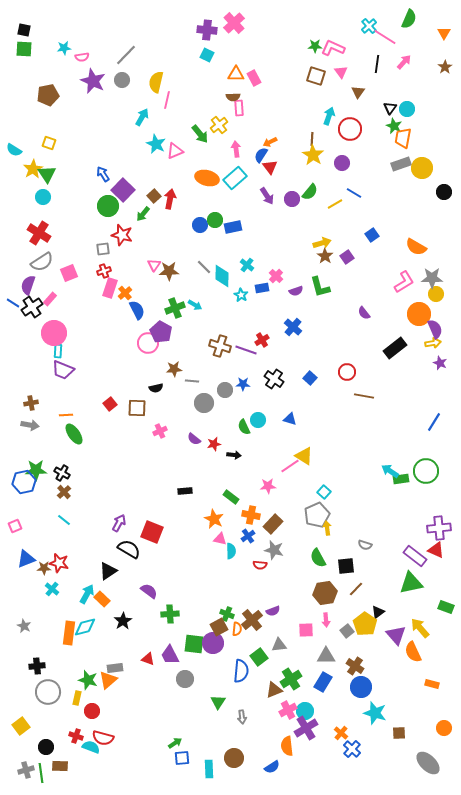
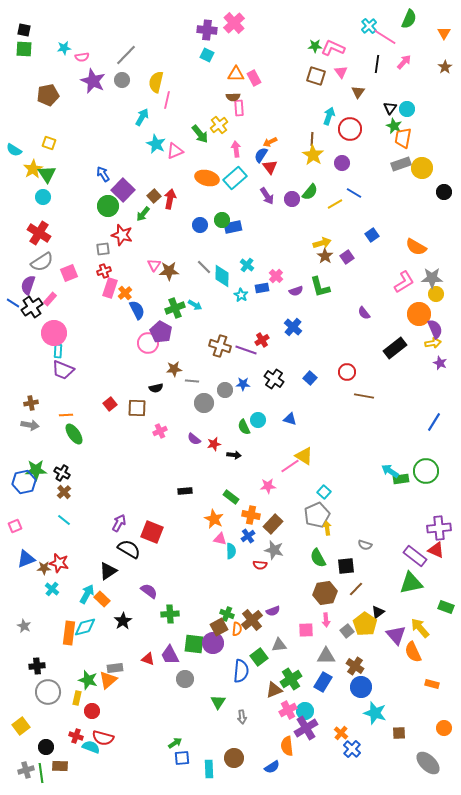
green circle at (215, 220): moved 7 px right
